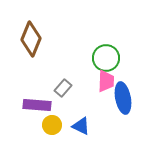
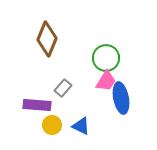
brown diamond: moved 16 px right
pink trapezoid: rotated 30 degrees clockwise
blue ellipse: moved 2 px left
